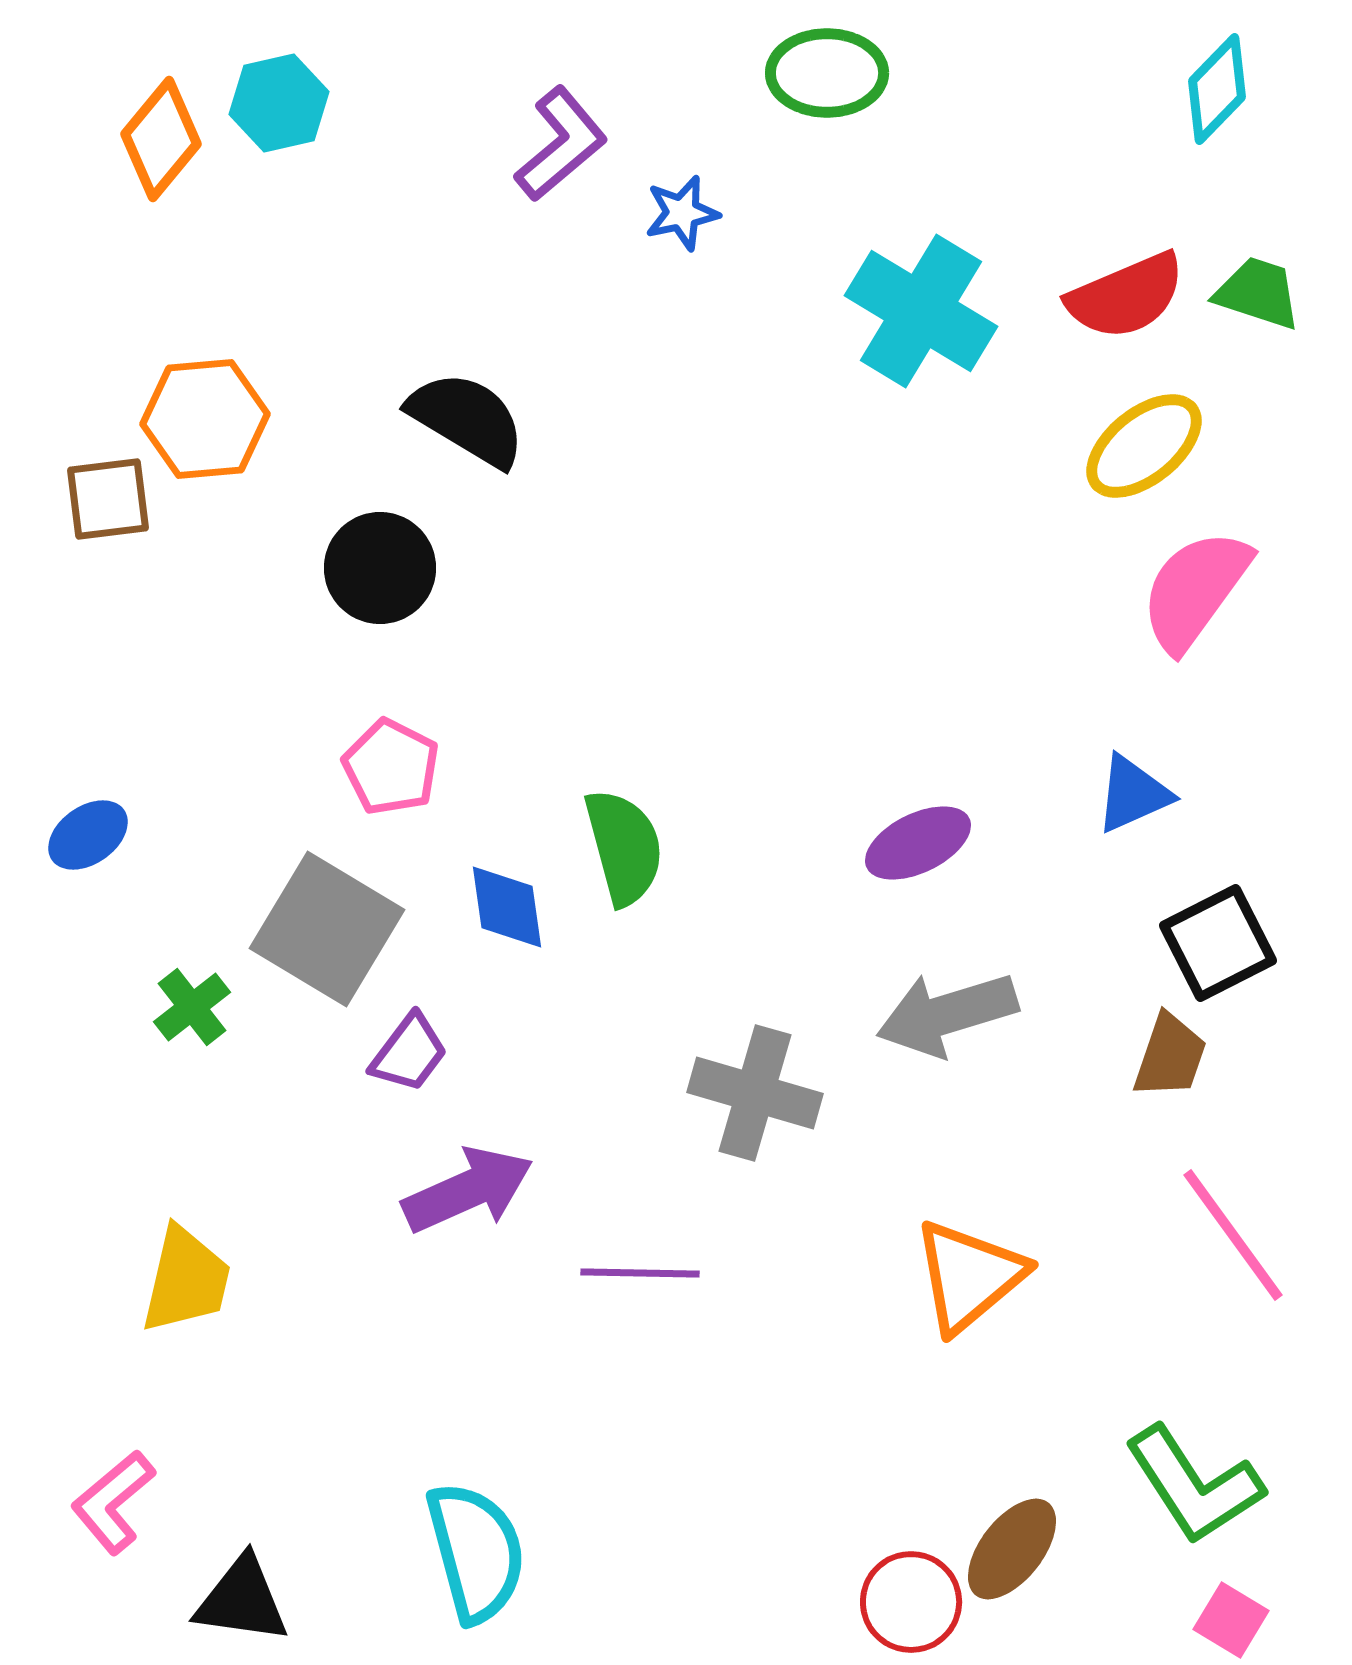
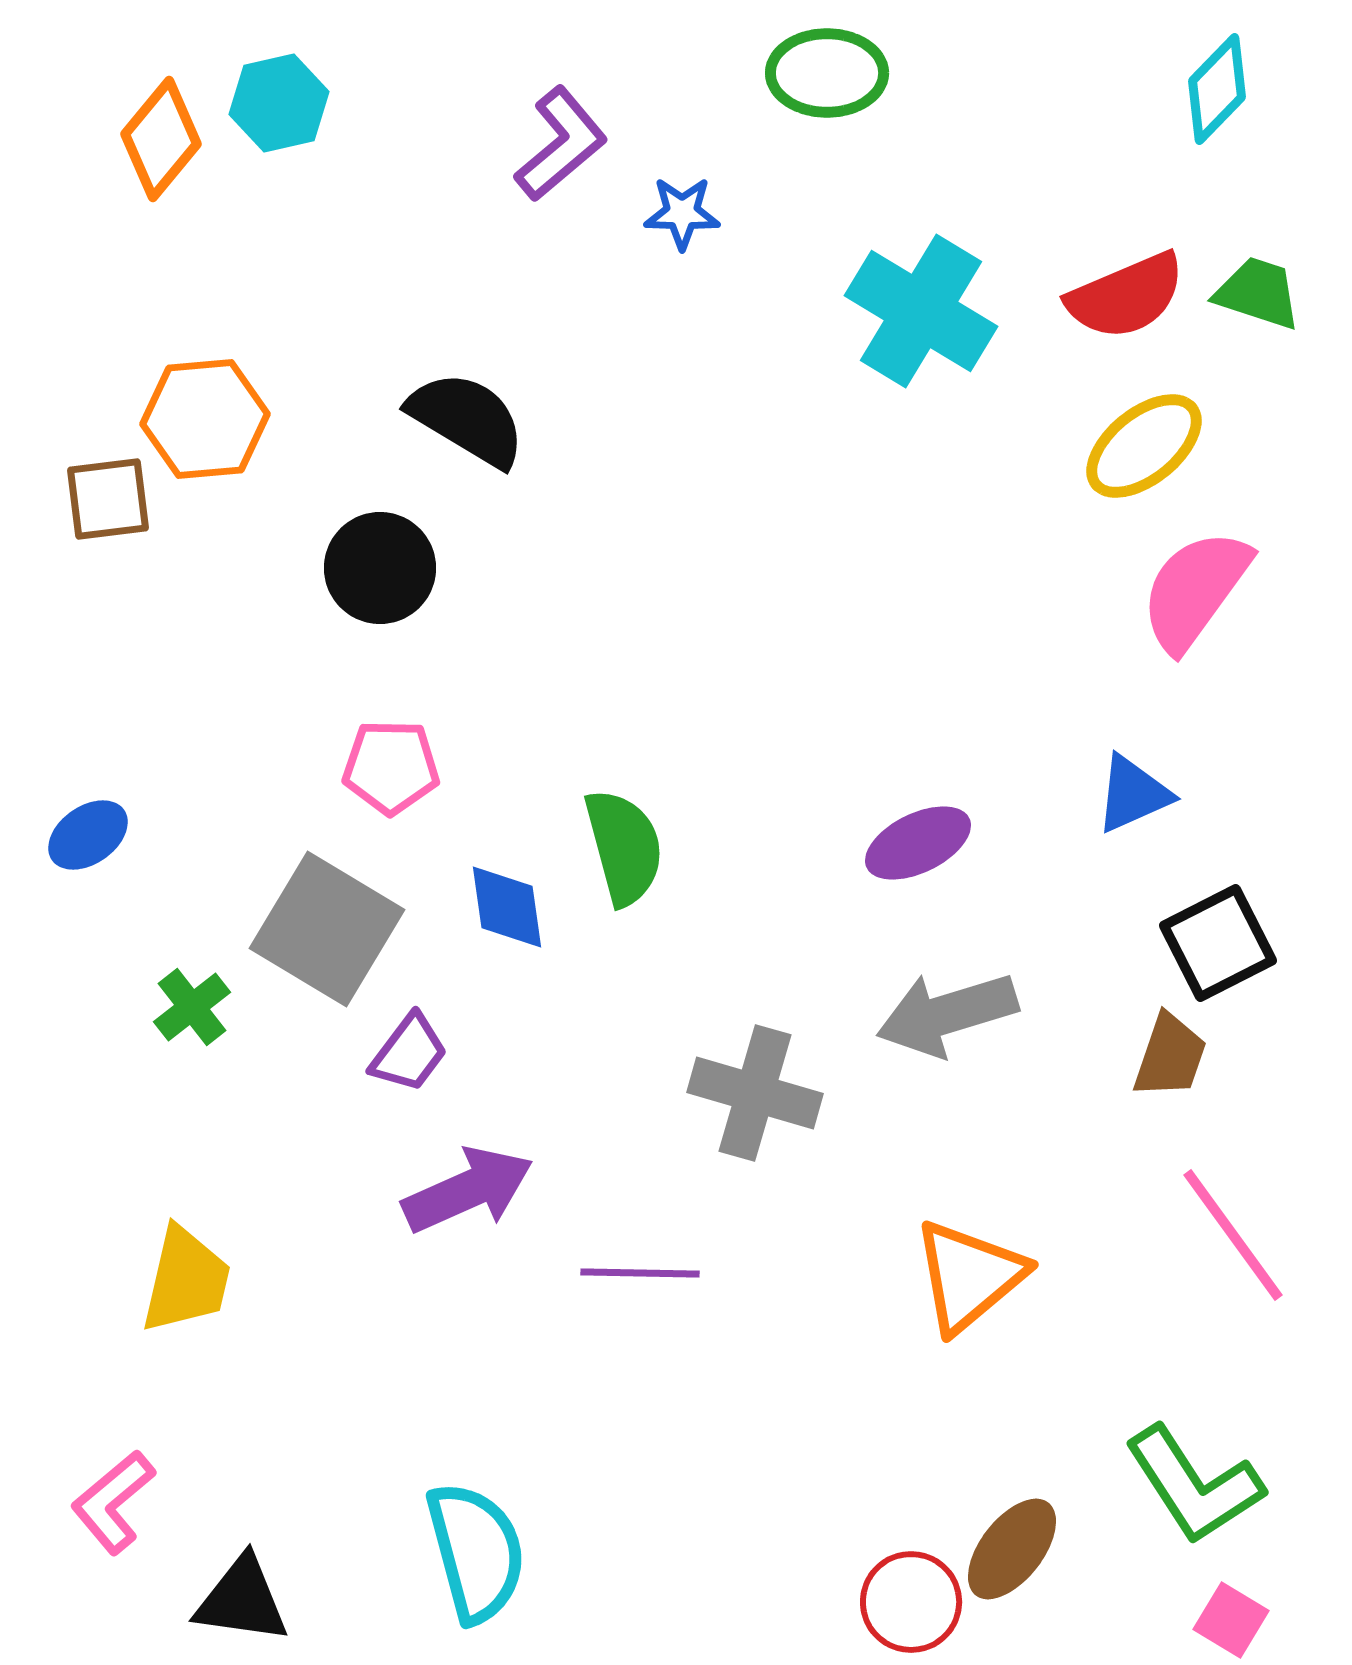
blue star: rotated 14 degrees clockwise
pink pentagon: rotated 26 degrees counterclockwise
